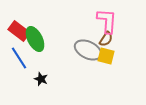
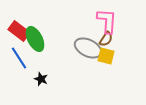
gray ellipse: moved 2 px up
